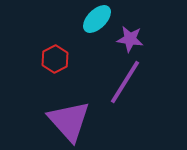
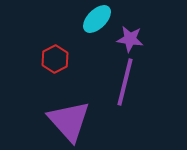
purple line: rotated 18 degrees counterclockwise
